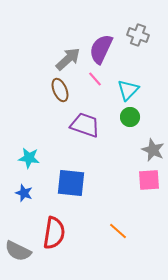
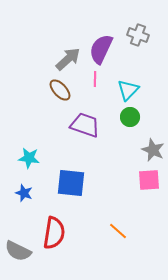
pink line: rotated 42 degrees clockwise
brown ellipse: rotated 20 degrees counterclockwise
